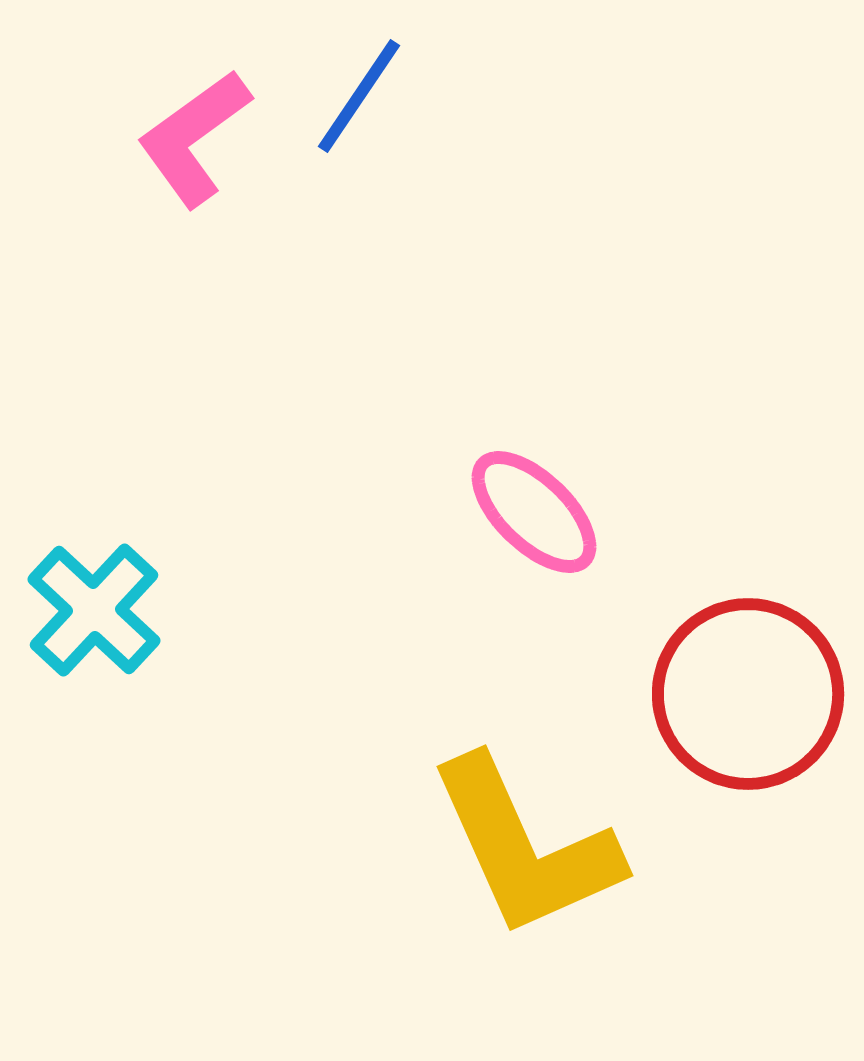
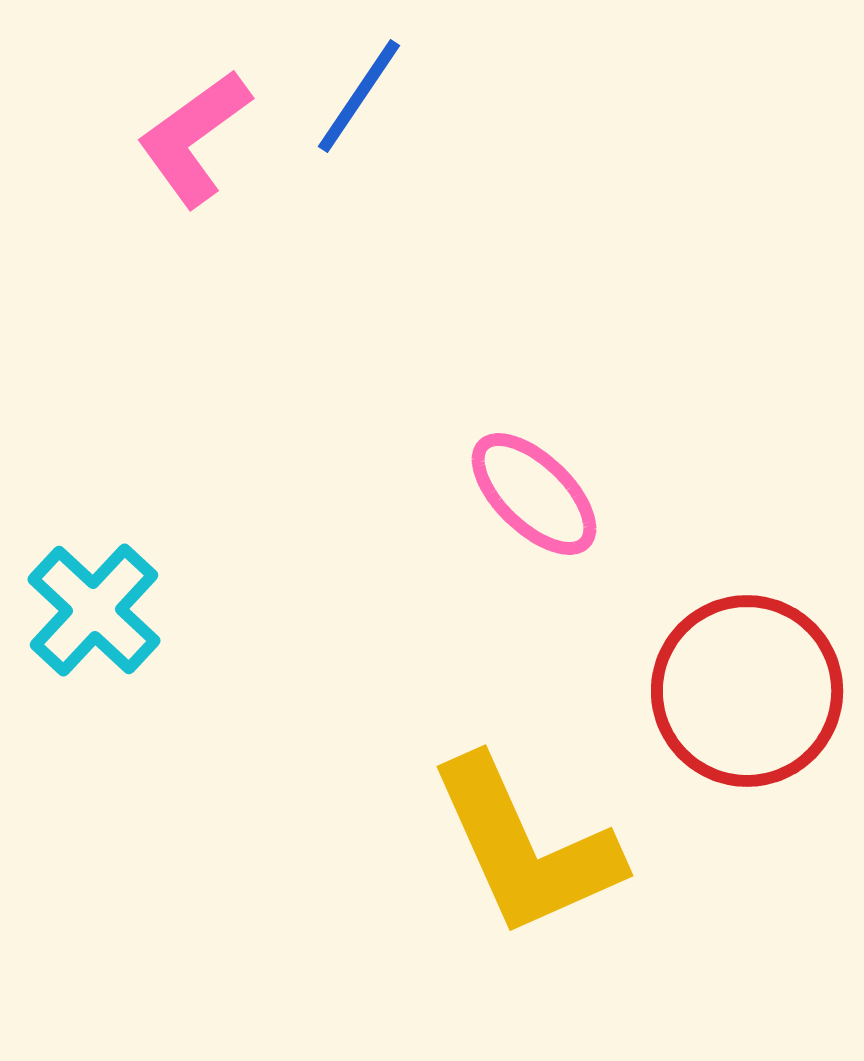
pink ellipse: moved 18 px up
red circle: moved 1 px left, 3 px up
